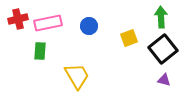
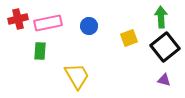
black square: moved 2 px right, 2 px up
